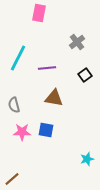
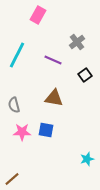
pink rectangle: moved 1 px left, 2 px down; rotated 18 degrees clockwise
cyan line: moved 1 px left, 3 px up
purple line: moved 6 px right, 8 px up; rotated 30 degrees clockwise
